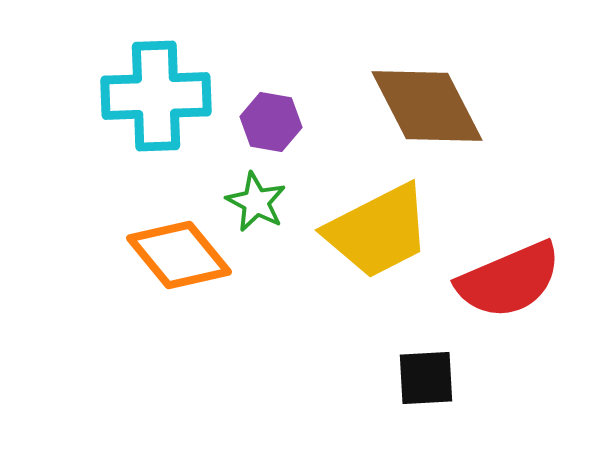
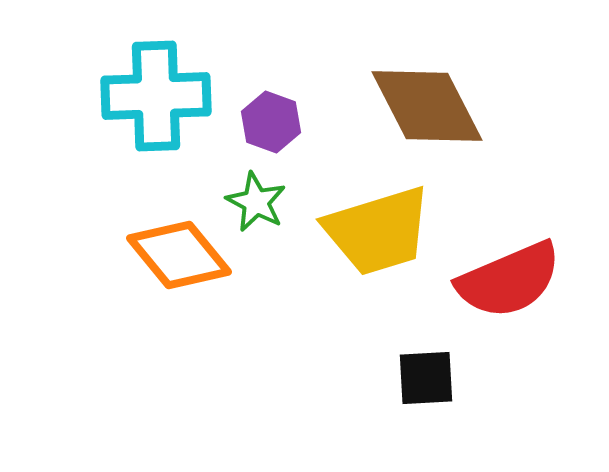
purple hexagon: rotated 10 degrees clockwise
yellow trapezoid: rotated 10 degrees clockwise
